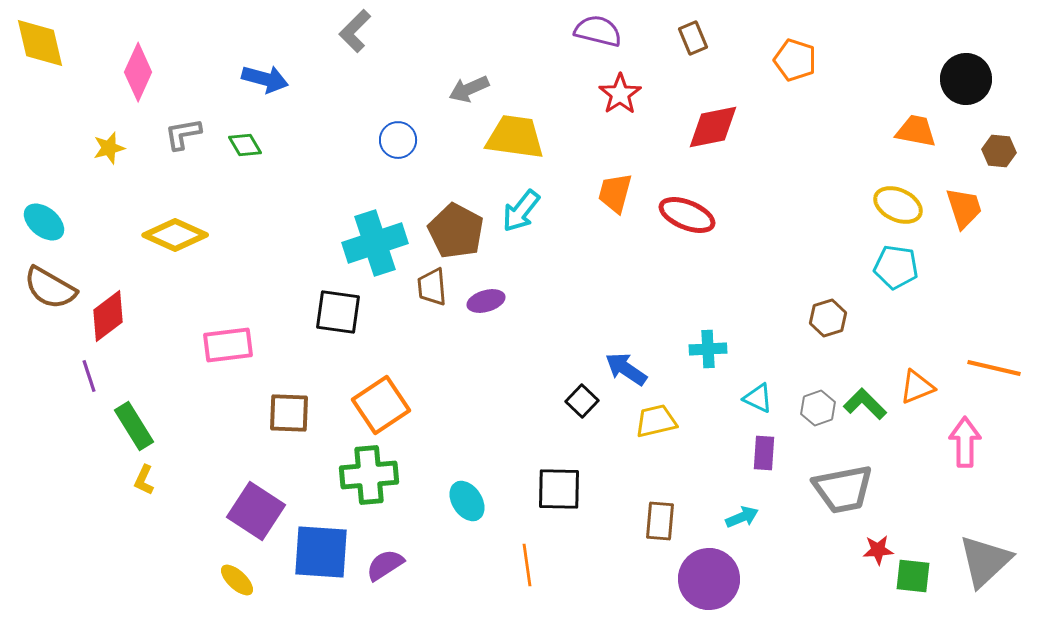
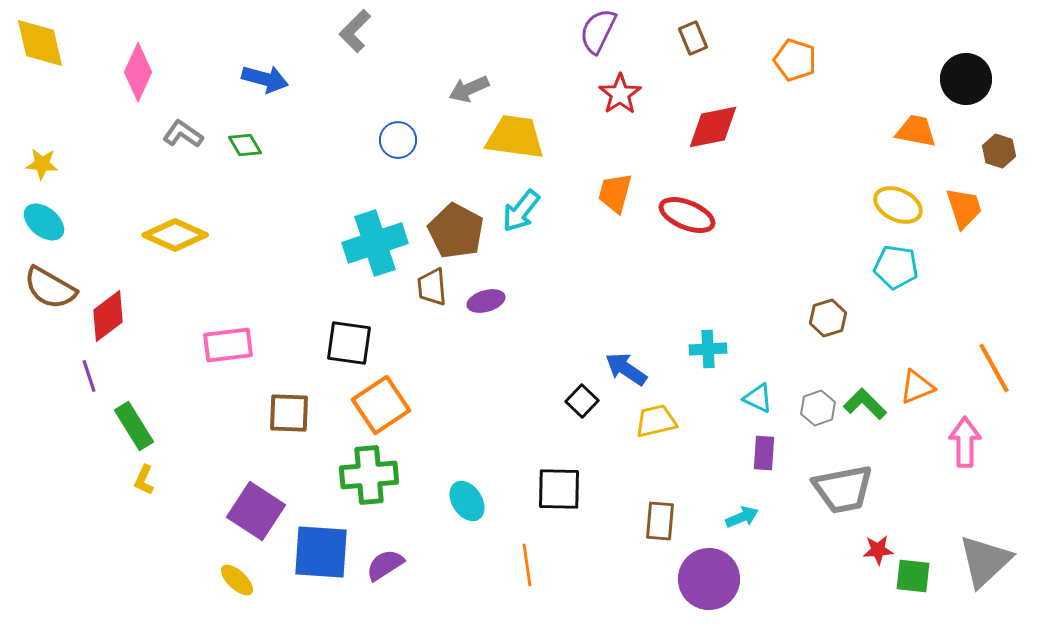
purple semicircle at (598, 31): rotated 78 degrees counterclockwise
gray L-shape at (183, 134): rotated 45 degrees clockwise
yellow star at (109, 148): moved 67 px left, 16 px down; rotated 20 degrees clockwise
brown hexagon at (999, 151): rotated 12 degrees clockwise
black square at (338, 312): moved 11 px right, 31 px down
orange line at (994, 368): rotated 48 degrees clockwise
